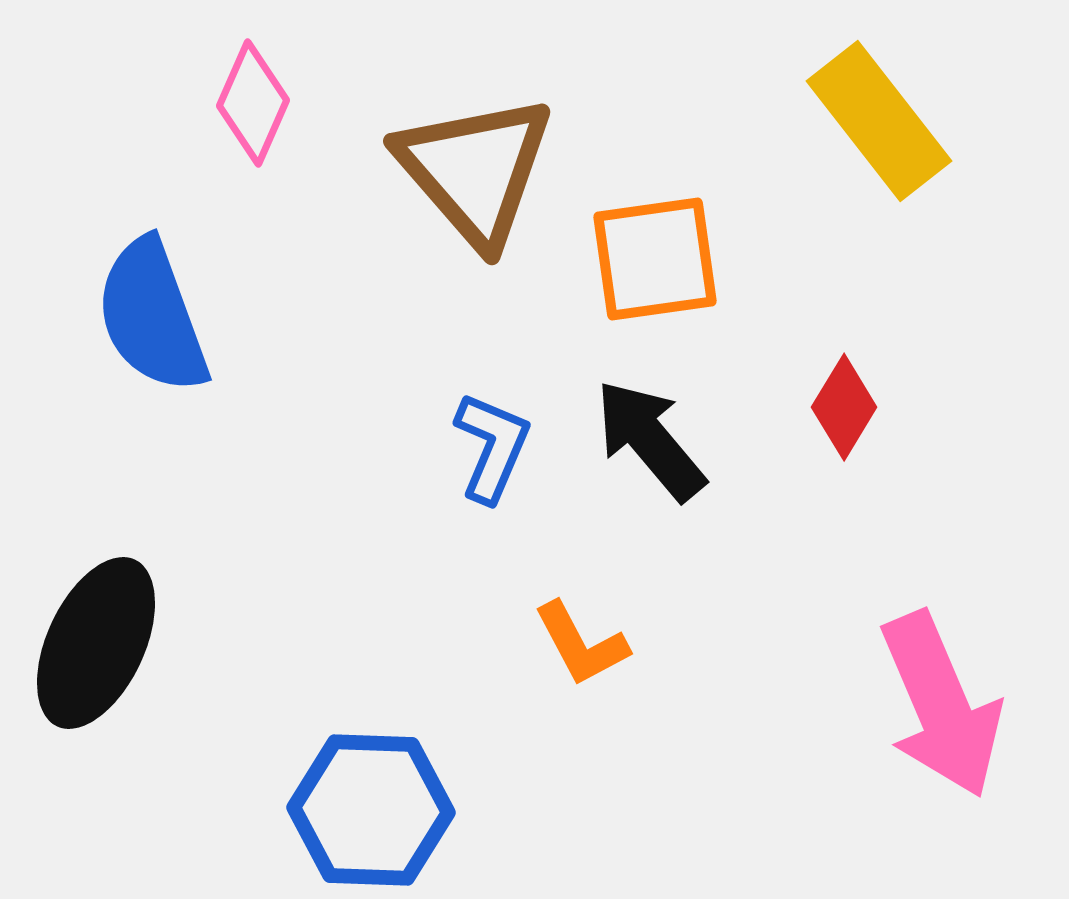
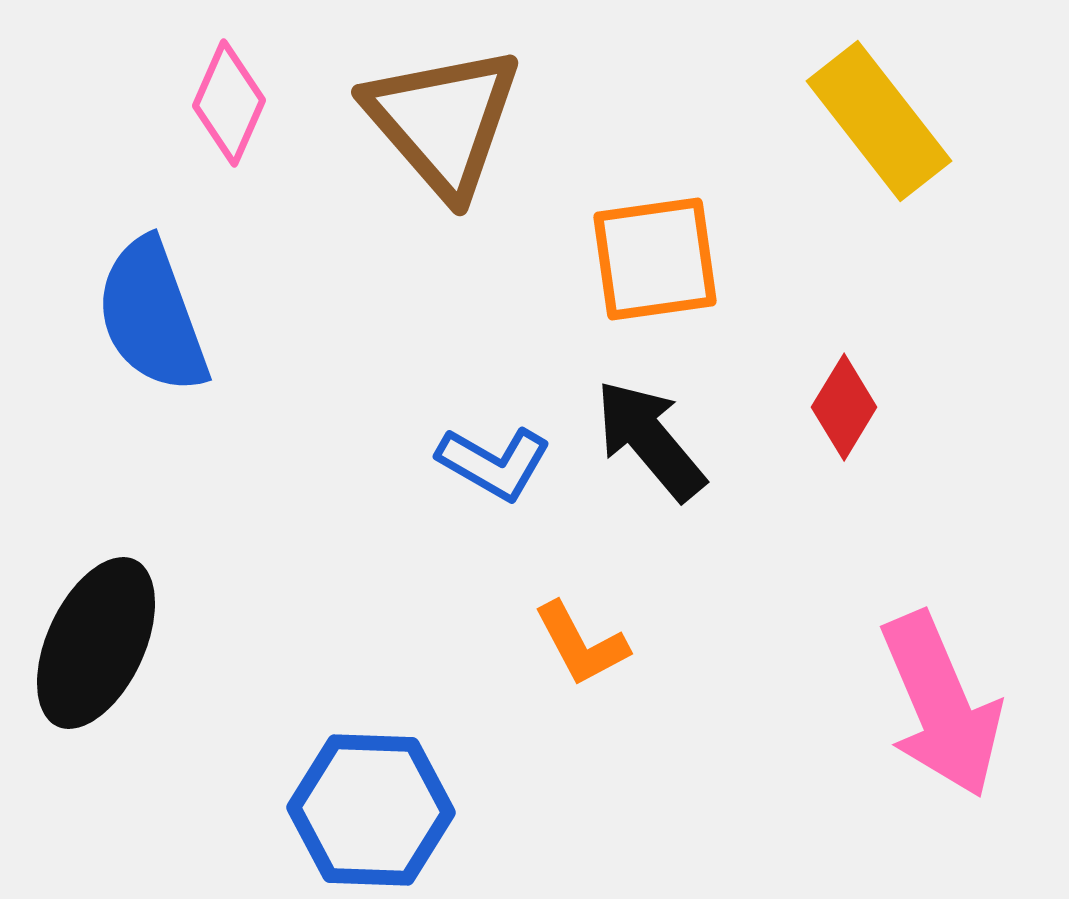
pink diamond: moved 24 px left
brown triangle: moved 32 px left, 49 px up
blue L-shape: moved 2 px right, 16 px down; rotated 97 degrees clockwise
